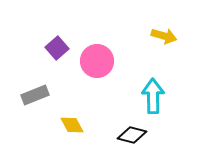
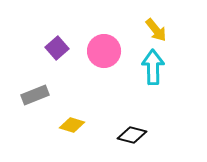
yellow arrow: moved 8 px left, 6 px up; rotated 35 degrees clockwise
pink circle: moved 7 px right, 10 px up
cyan arrow: moved 29 px up
yellow diamond: rotated 45 degrees counterclockwise
